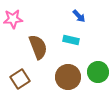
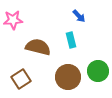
pink star: moved 1 px down
cyan rectangle: rotated 63 degrees clockwise
brown semicircle: rotated 55 degrees counterclockwise
green circle: moved 1 px up
brown square: moved 1 px right
